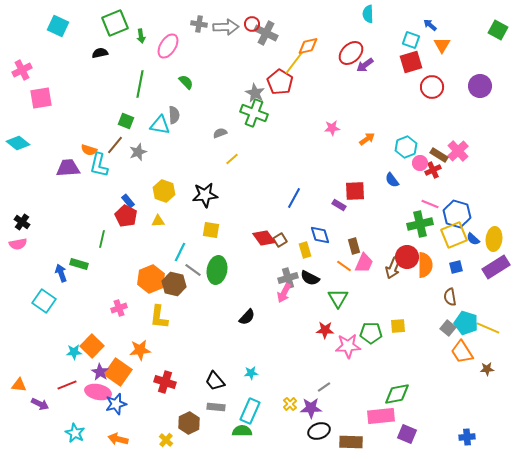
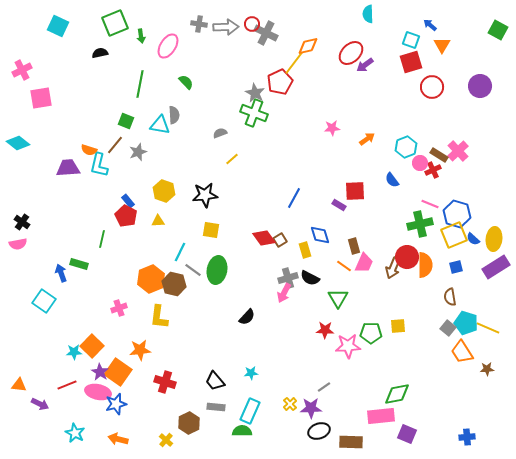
red pentagon at (280, 82): rotated 15 degrees clockwise
